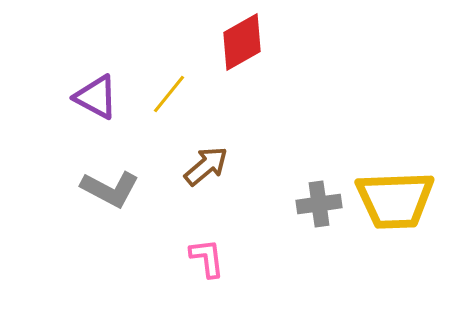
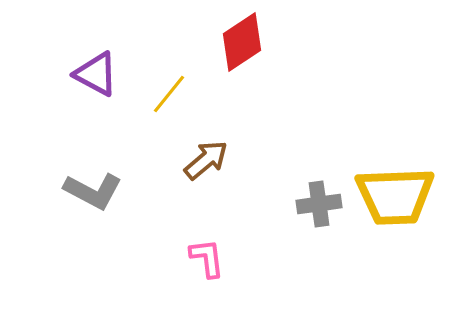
red diamond: rotated 4 degrees counterclockwise
purple triangle: moved 23 px up
brown arrow: moved 6 px up
gray L-shape: moved 17 px left, 2 px down
yellow trapezoid: moved 4 px up
